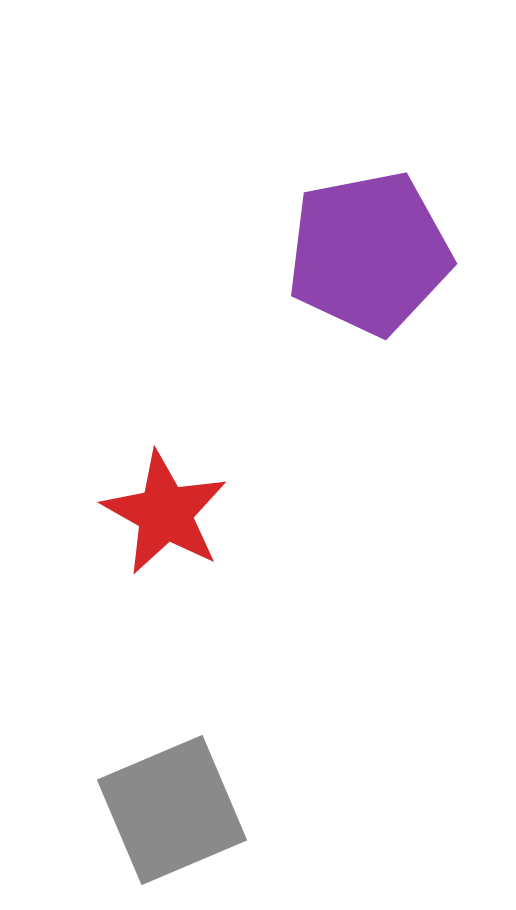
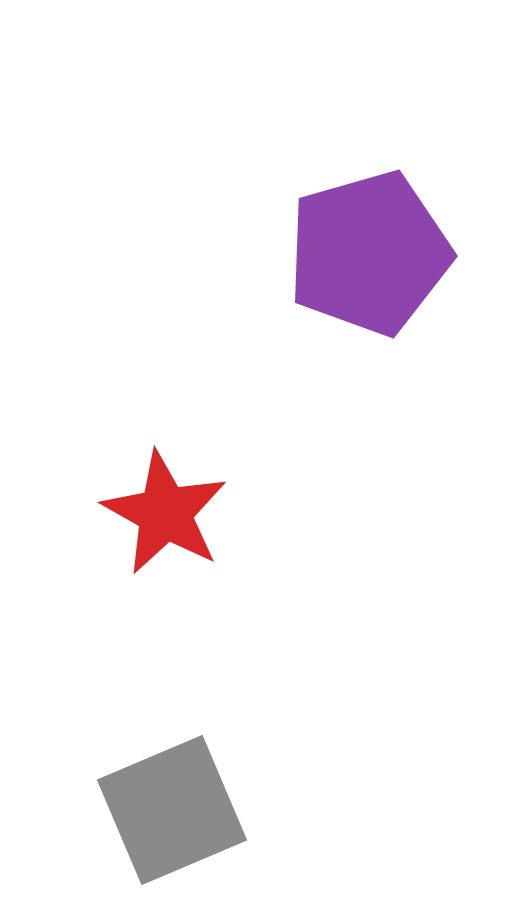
purple pentagon: rotated 5 degrees counterclockwise
